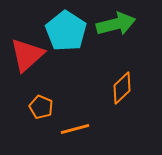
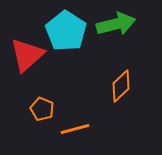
orange diamond: moved 1 px left, 2 px up
orange pentagon: moved 1 px right, 2 px down
